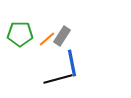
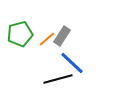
green pentagon: rotated 15 degrees counterclockwise
blue line: rotated 36 degrees counterclockwise
